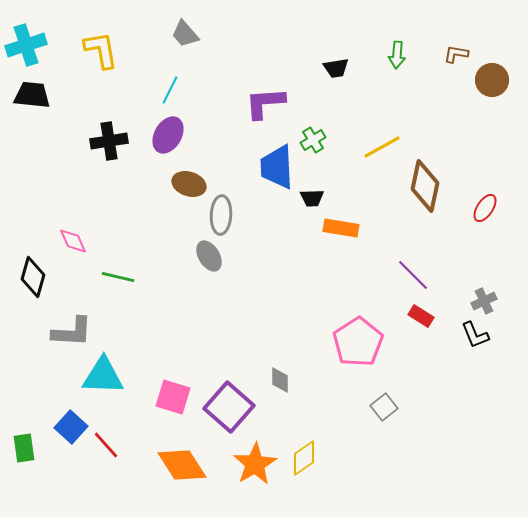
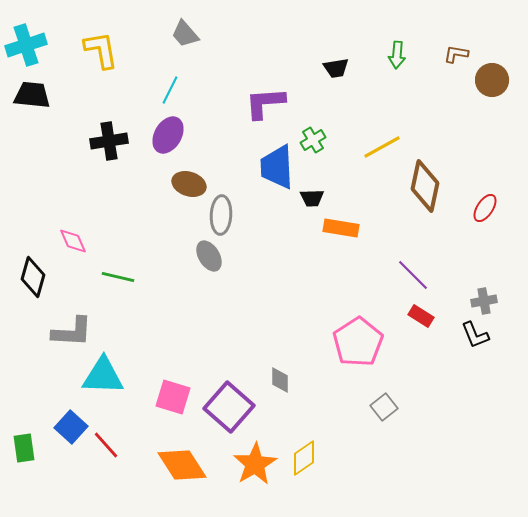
gray cross at (484, 301): rotated 15 degrees clockwise
